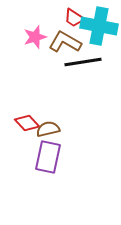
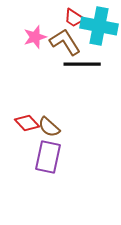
brown L-shape: rotated 28 degrees clockwise
black line: moved 1 px left, 2 px down; rotated 9 degrees clockwise
brown semicircle: moved 1 px right, 2 px up; rotated 125 degrees counterclockwise
